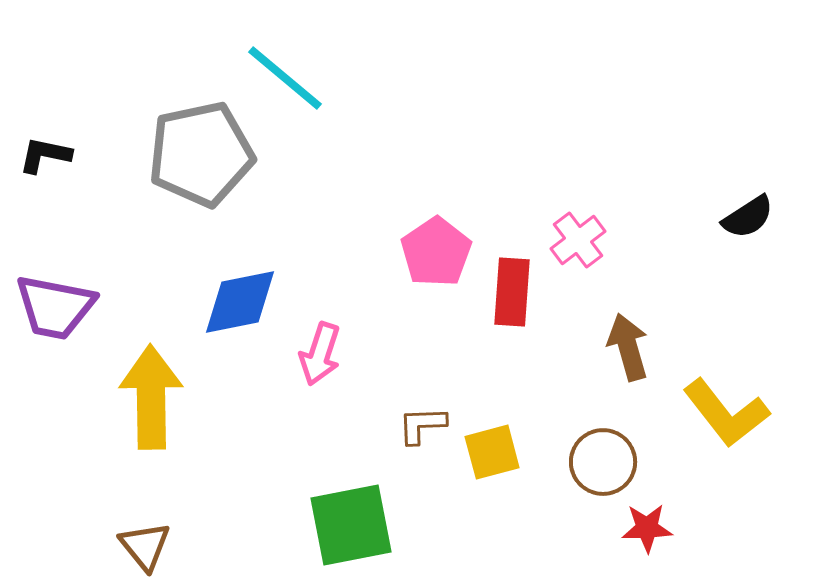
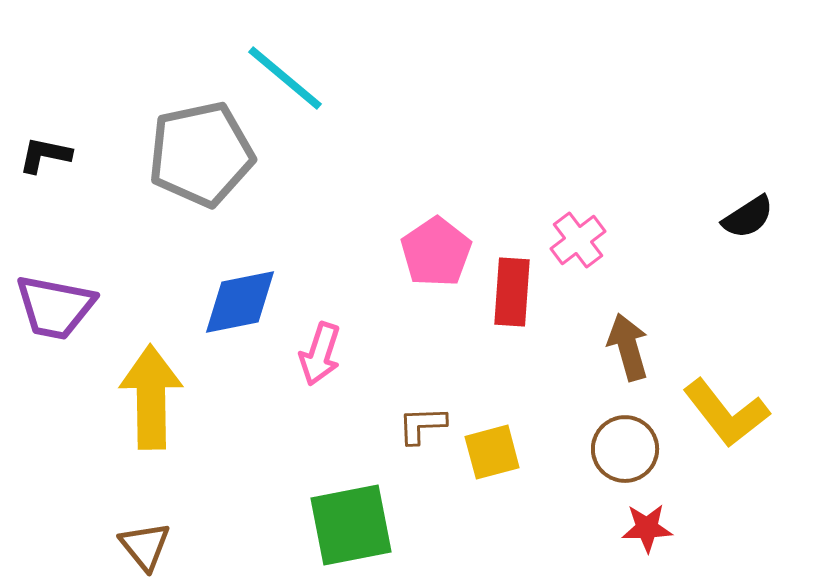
brown circle: moved 22 px right, 13 px up
